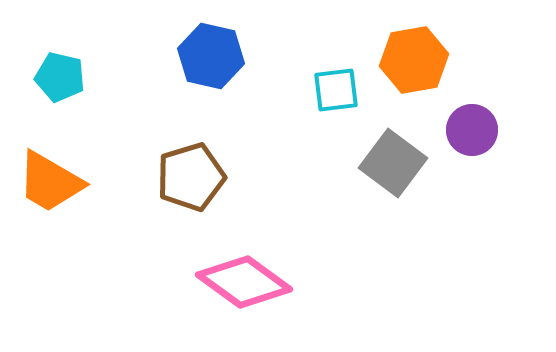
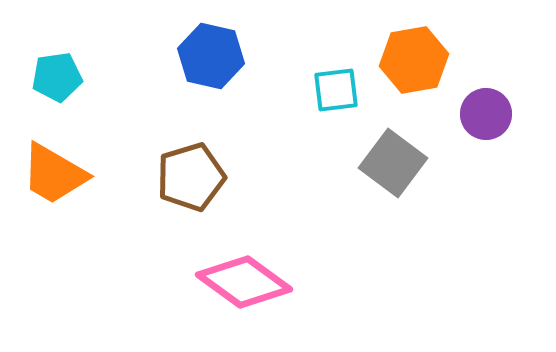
cyan pentagon: moved 3 px left; rotated 21 degrees counterclockwise
purple circle: moved 14 px right, 16 px up
orange trapezoid: moved 4 px right, 8 px up
